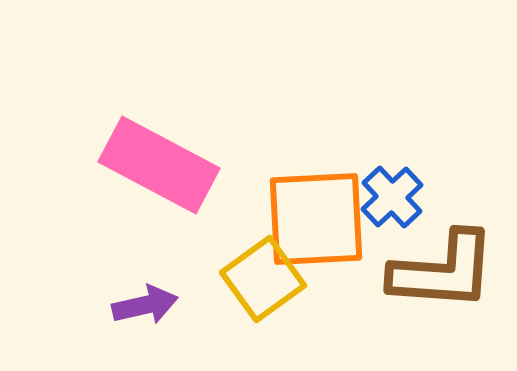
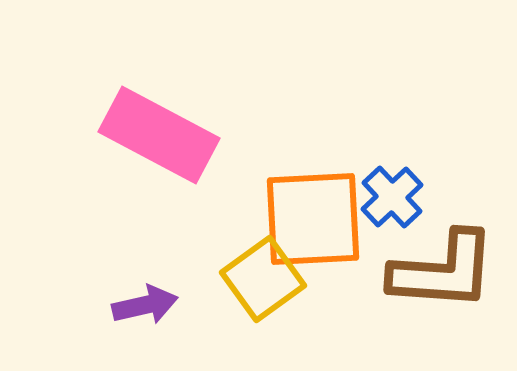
pink rectangle: moved 30 px up
orange square: moved 3 px left
